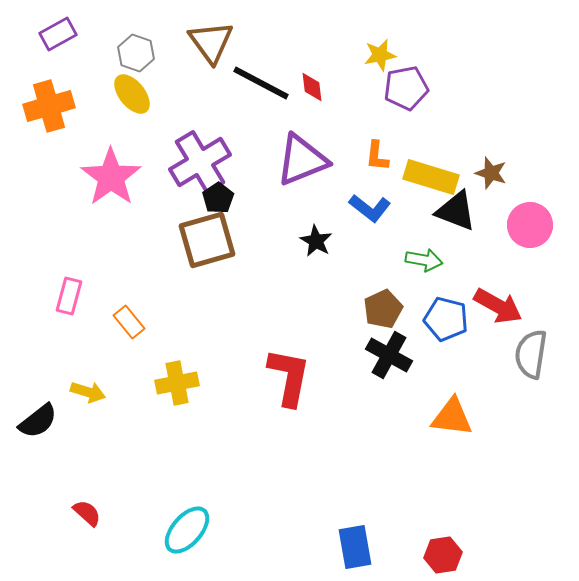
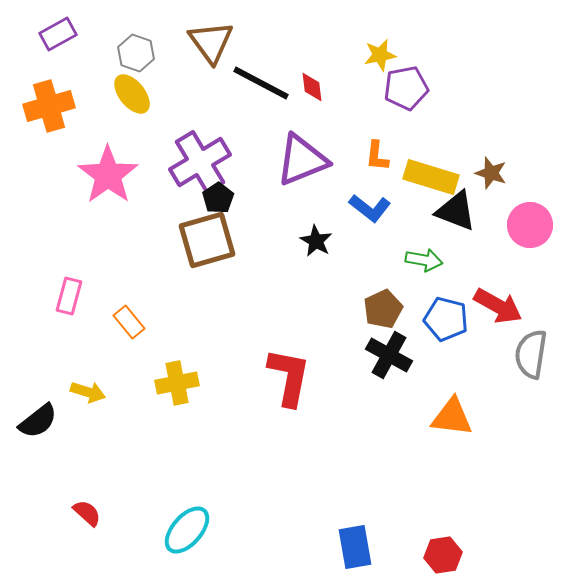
pink star: moved 3 px left, 2 px up
